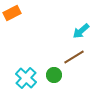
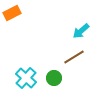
green circle: moved 3 px down
